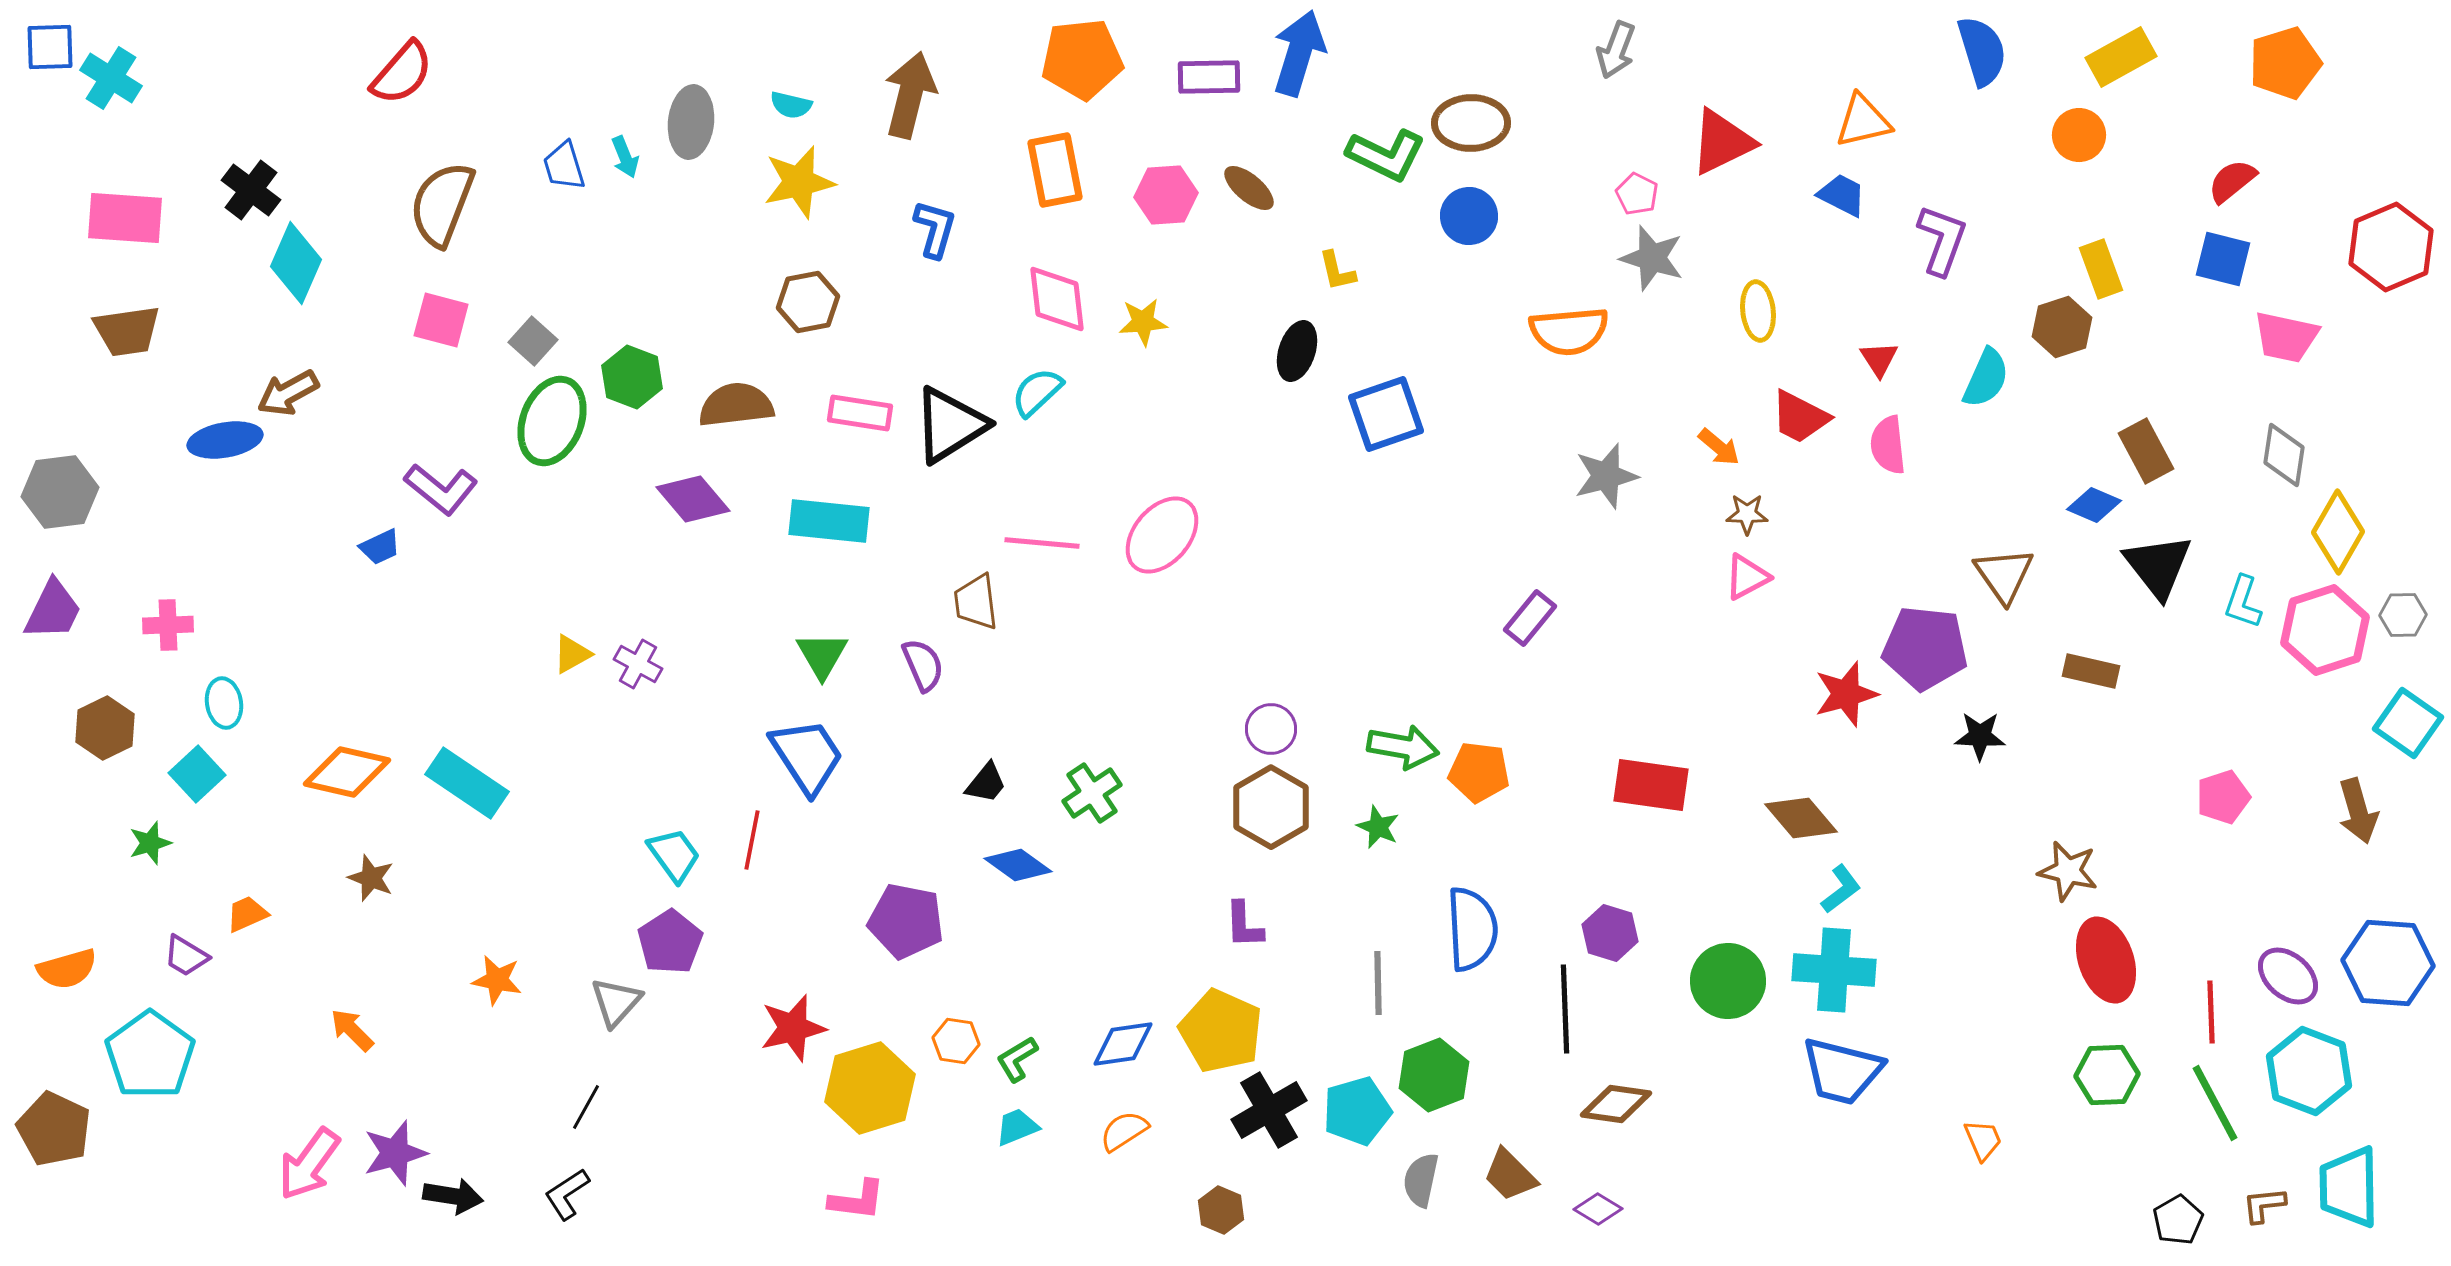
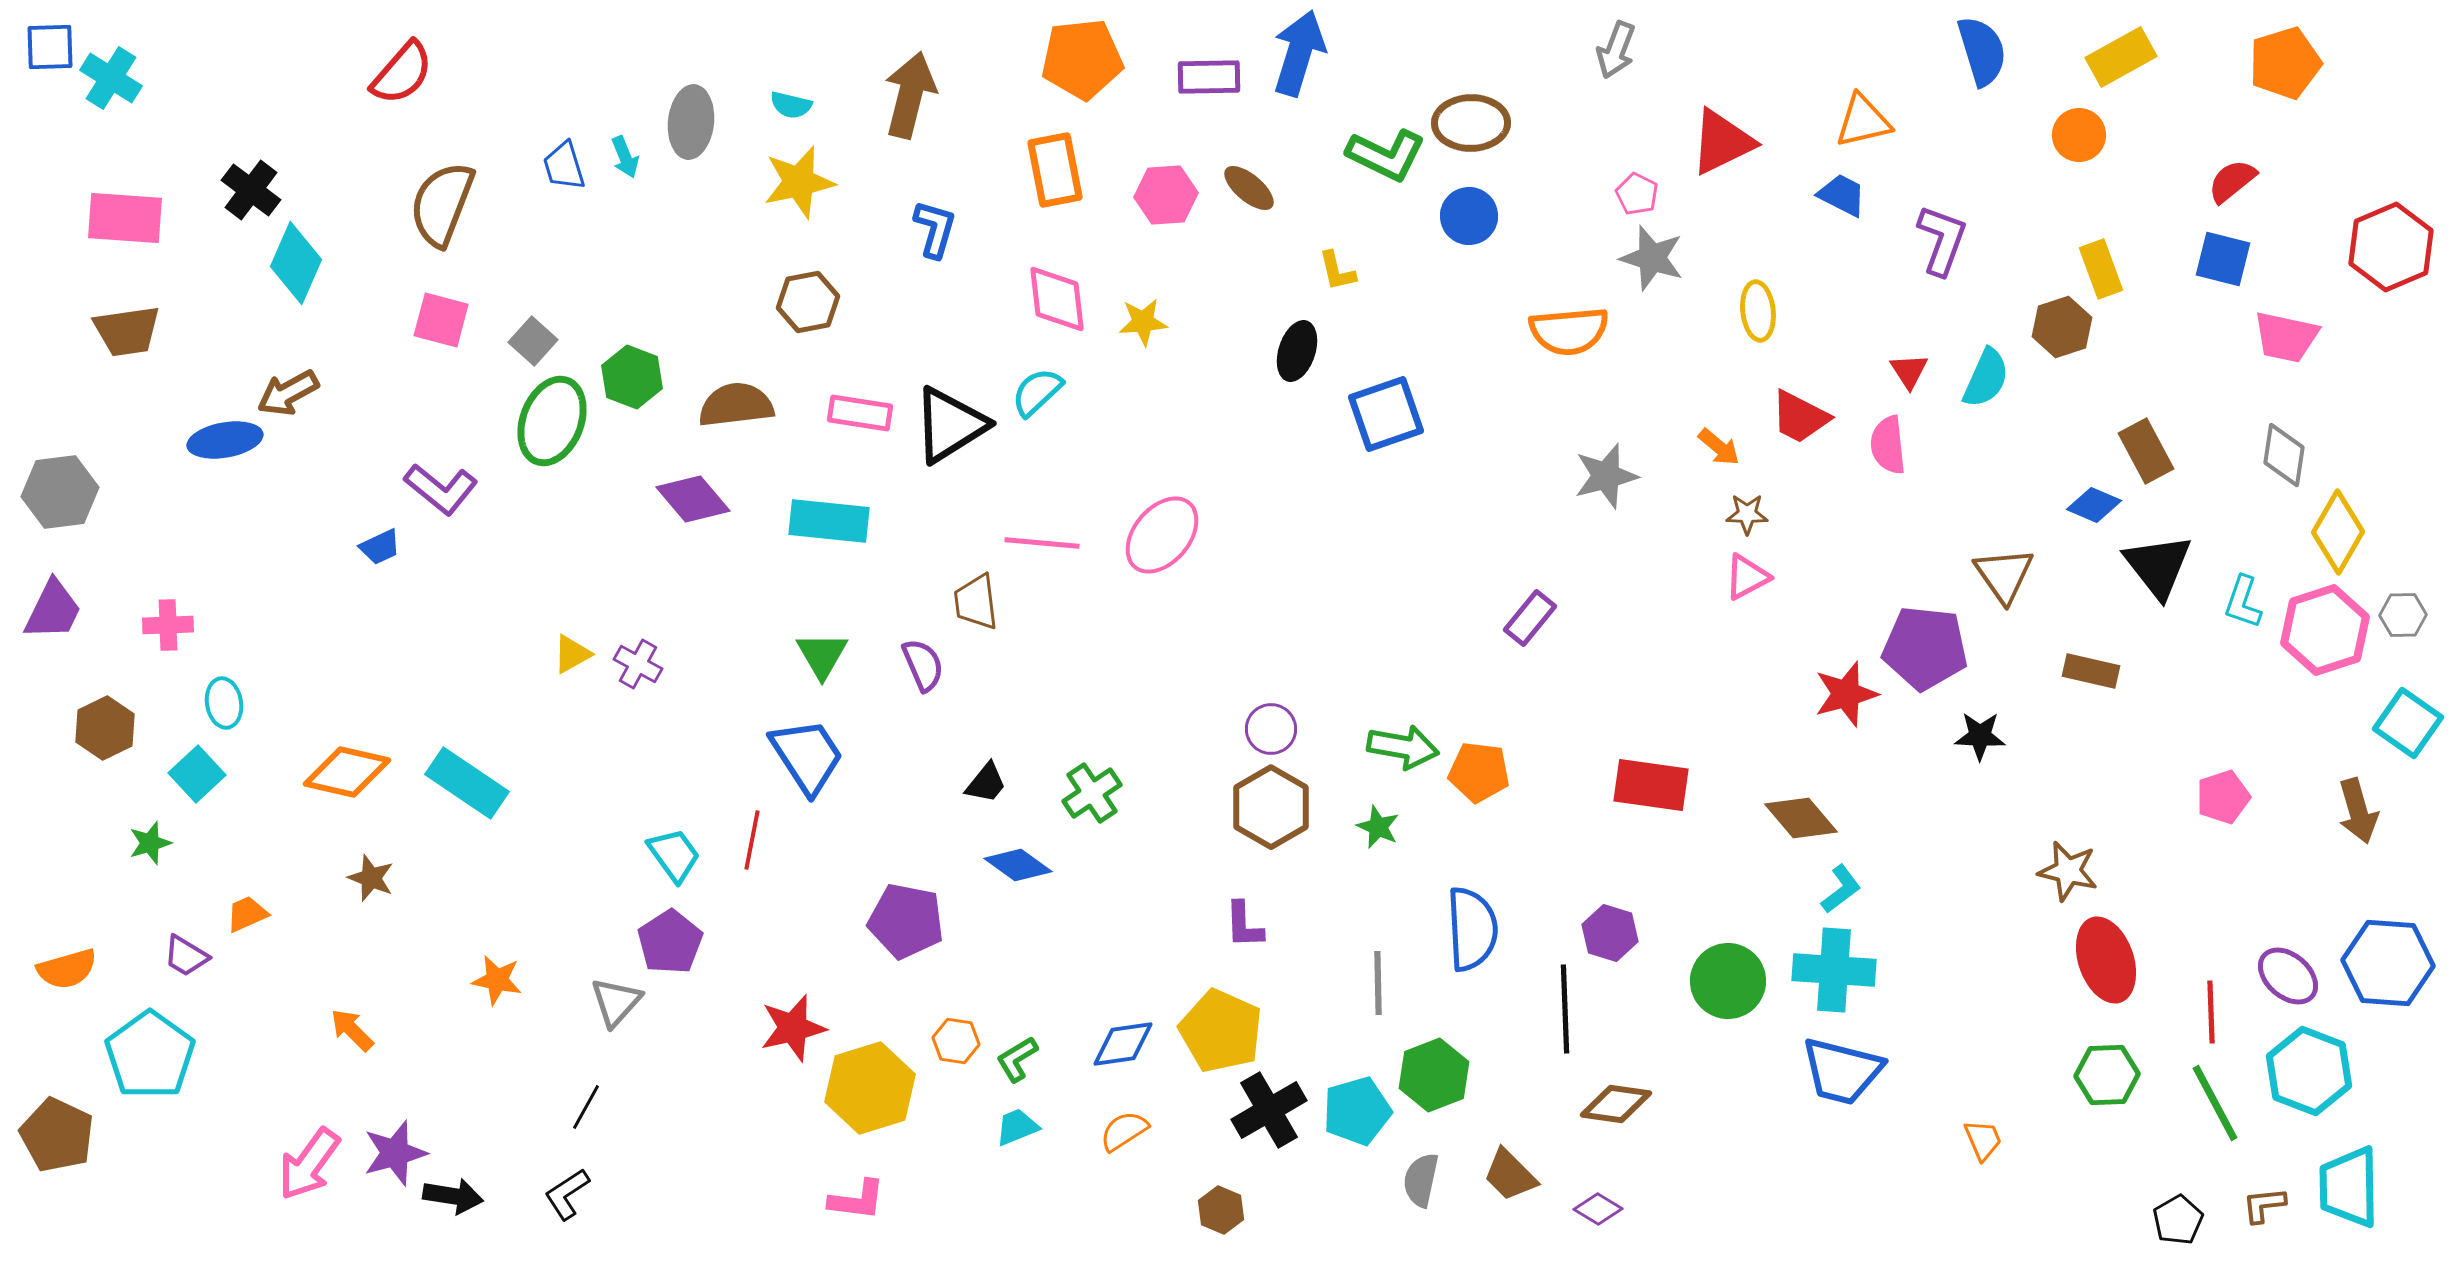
red triangle at (1879, 359): moved 30 px right, 12 px down
brown pentagon at (54, 1129): moved 3 px right, 6 px down
